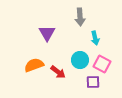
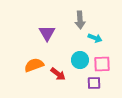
gray arrow: moved 3 px down
cyan arrow: rotated 56 degrees counterclockwise
pink square: rotated 30 degrees counterclockwise
red arrow: moved 2 px down
purple square: moved 1 px right, 1 px down
